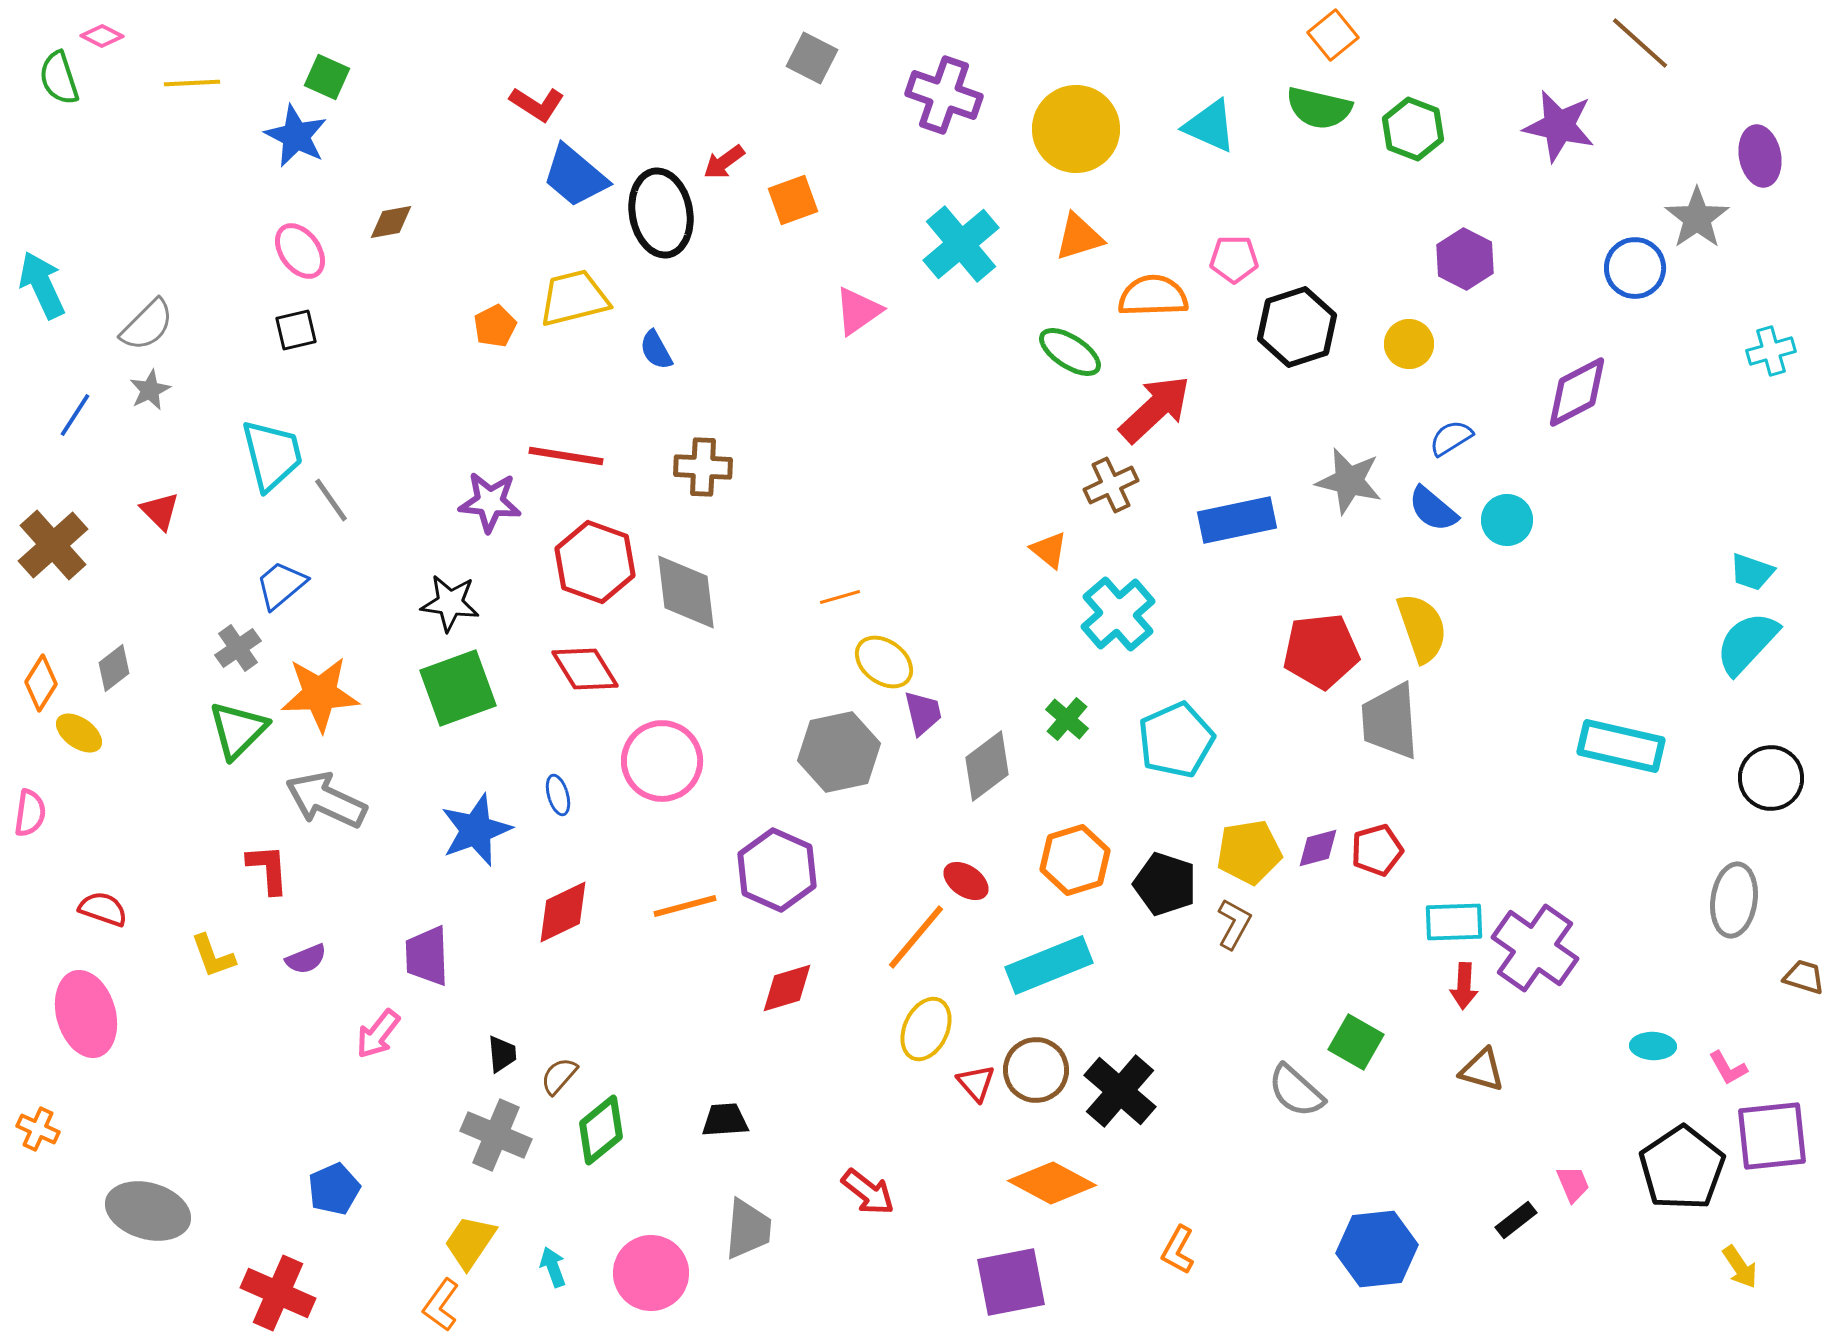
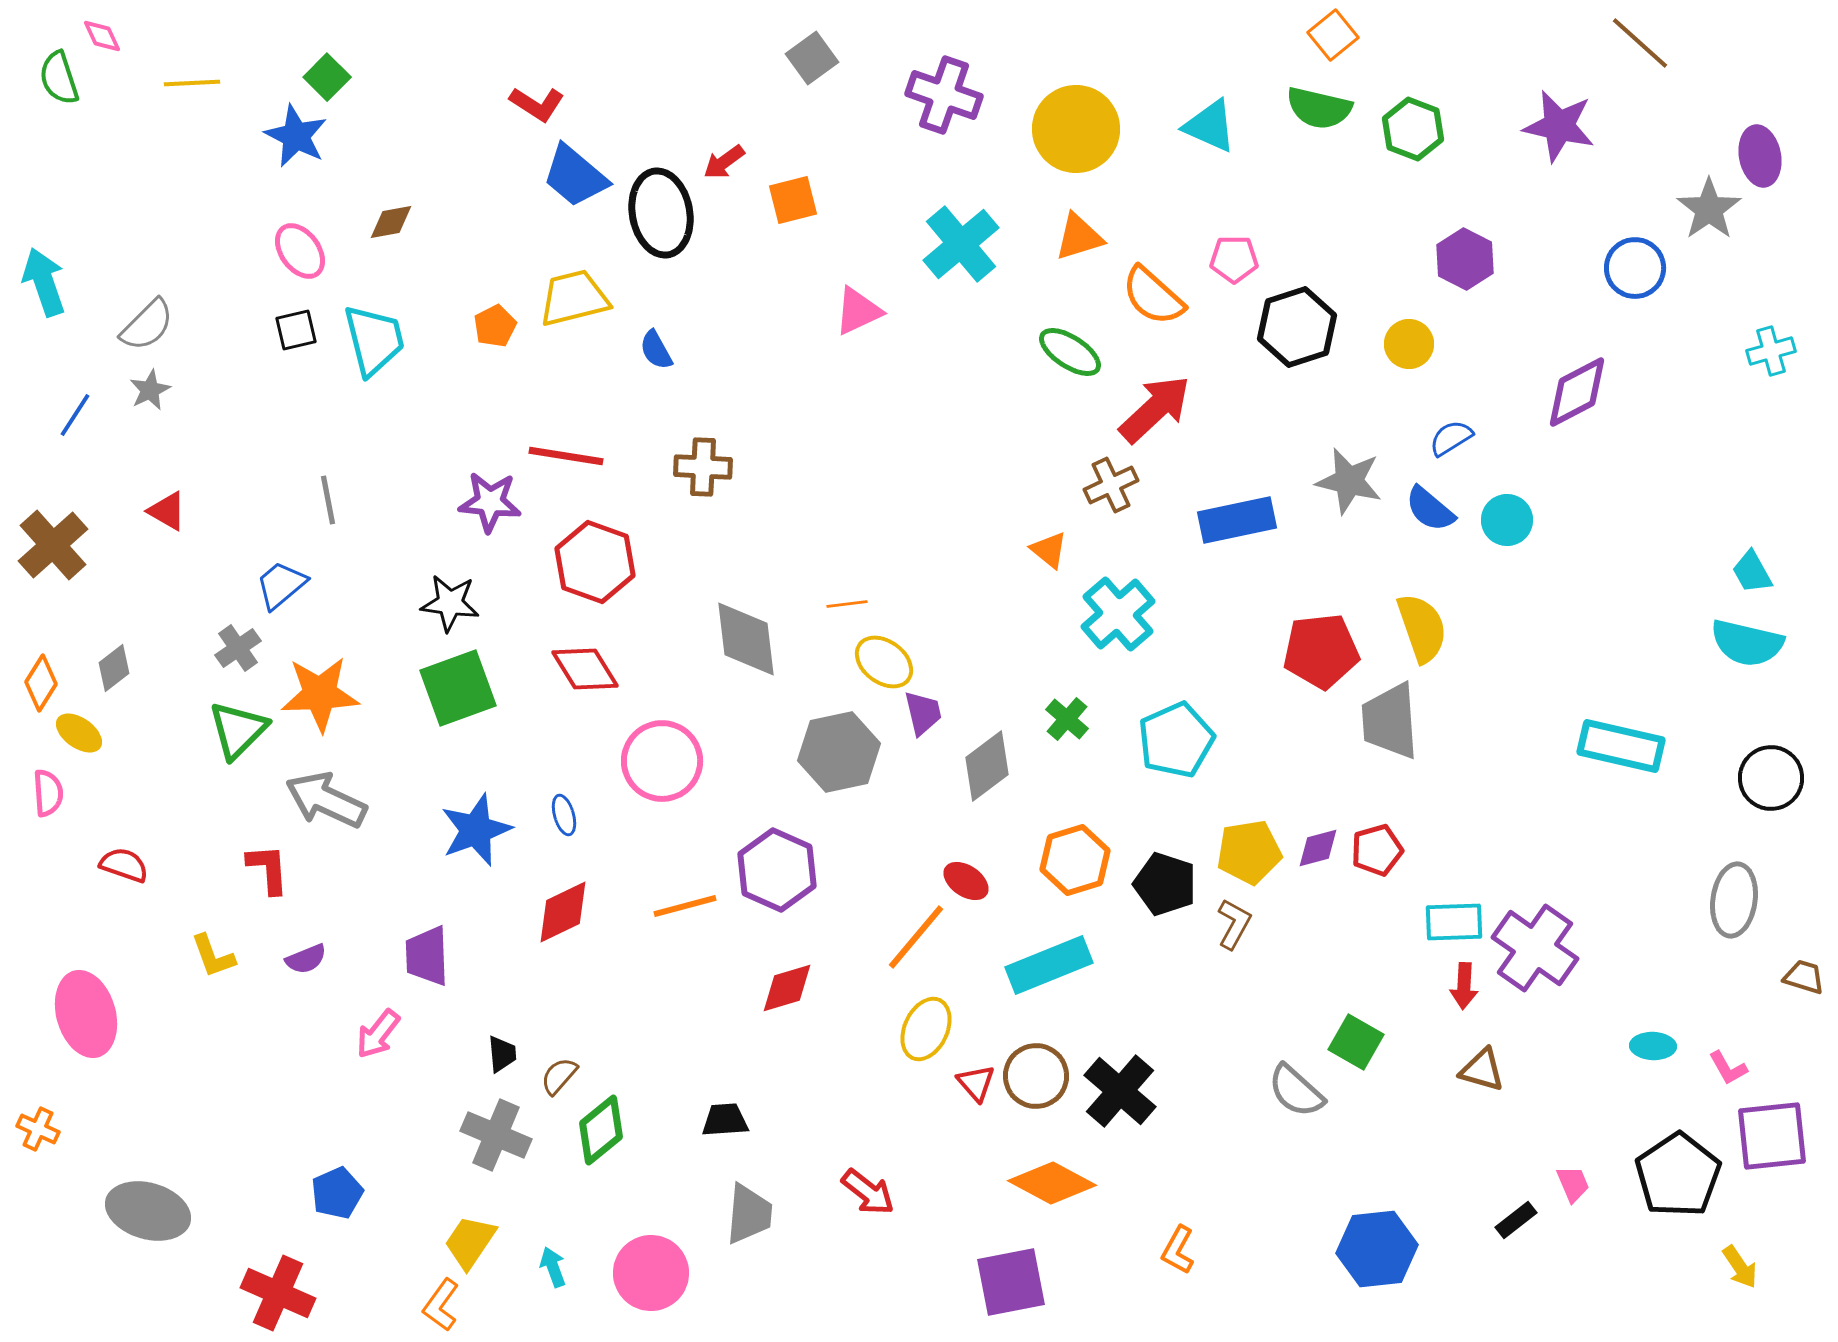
pink diamond at (102, 36): rotated 39 degrees clockwise
gray square at (812, 58): rotated 27 degrees clockwise
green square at (327, 77): rotated 21 degrees clockwise
orange square at (793, 200): rotated 6 degrees clockwise
gray star at (1697, 218): moved 12 px right, 9 px up
cyan arrow at (42, 285): moved 2 px right, 3 px up; rotated 6 degrees clockwise
orange semicircle at (1153, 296): rotated 136 degrees counterclockwise
pink triangle at (858, 311): rotated 10 degrees clockwise
cyan trapezoid at (272, 455): moved 102 px right, 115 px up
gray line at (331, 500): moved 3 px left; rotated 24 degrees clockwise
blue semicircle at (1433, 509): moved 3 px left
red triangle at (160, 511): moved 7 px right; rotated 15 degrees counterclockwise
cyan trapezoid at (1752, 572): rotated 42 degrees clockwise
gray diamond at (686, 592): moved 60 px right, 47 px down
orange line at (840, 597): moved 7 px right, 7 px down; rotated 9 degrees clockwise
cyan semicircle at (1747, 643): rotated 120 degrees counterclockwise
blue ellipse at (558, 795): moved 6 px right, 20 px down
pink semicircle at (30, 813): moved 18 px right, 20 px up; rotated 12 degrees counterclockwise
red semicircle at (103, 909): moved 21 px right, 44 px up
brown circle at (1036, 1070): moved 6 px down
black pentagon at (1682, 1168): moved 4 px left, 7 px down
blue pentagon at (334, 1189): moved 3 px right, 4 px down
gray trapezoid at (748, 1229): moved 1 px right, 15 px up
